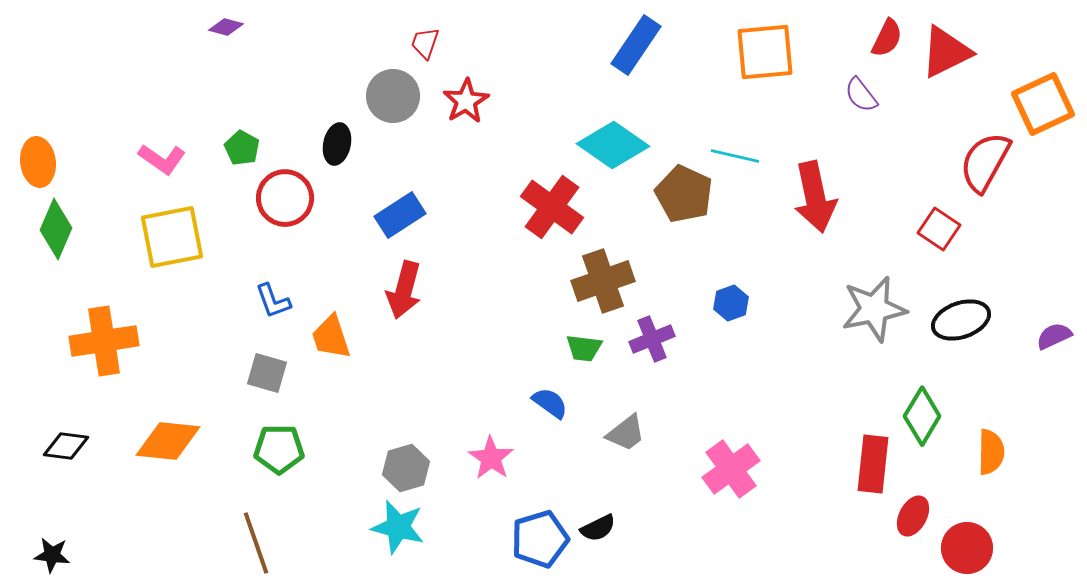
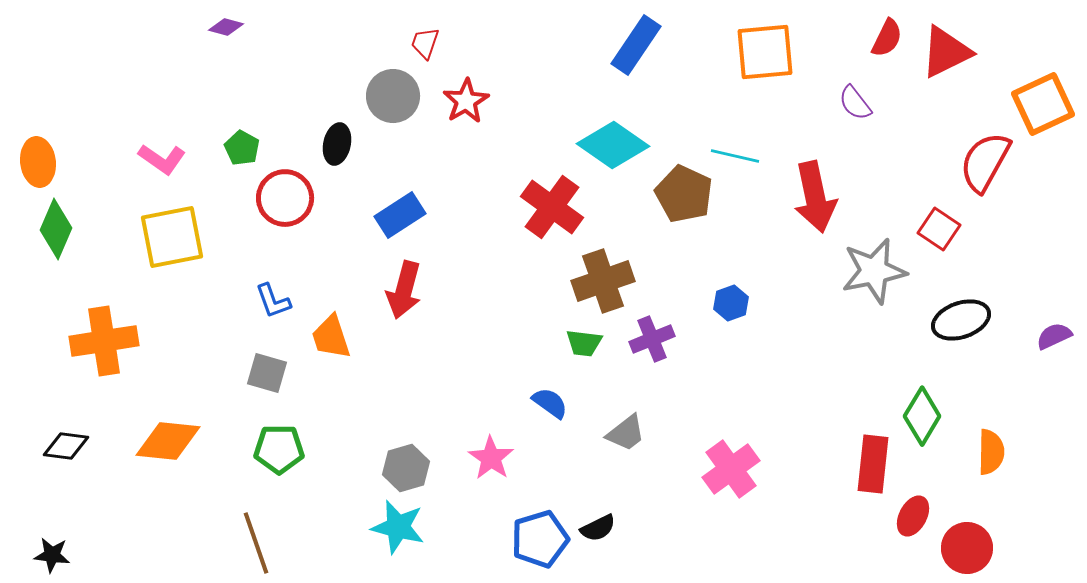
purple semicircle at (861, 95): moved 6 px left, 8 px down
gray star at (874, 309): moved 38 px up
green trapezoid at (584, 348): moved 5 px up
